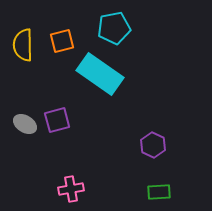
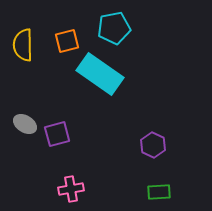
orange square: moved 5 px right
purple square: moved 14 px down
